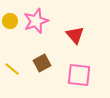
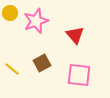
yellow circle: moved 8 px up
